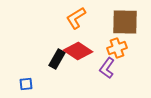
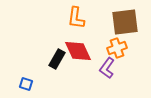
orange L-shape: rotated 50 degrees counterclockwise
brown square: rotated 8 degrees counterclockwise
red diamond: rotated 32 degrees clockwise
blue square: rotated 24 degrees clockwise
